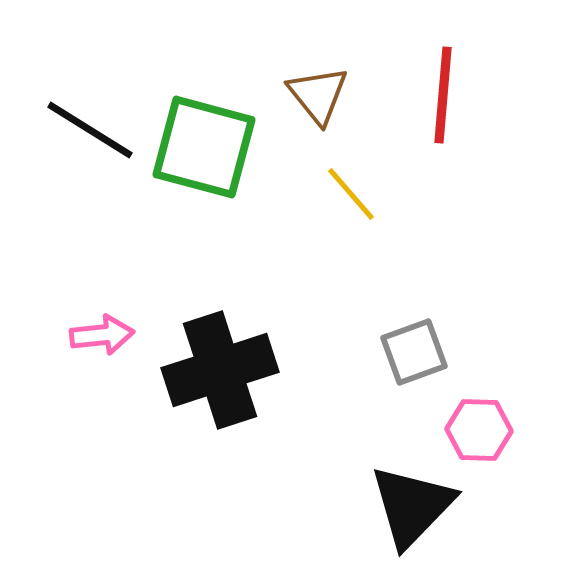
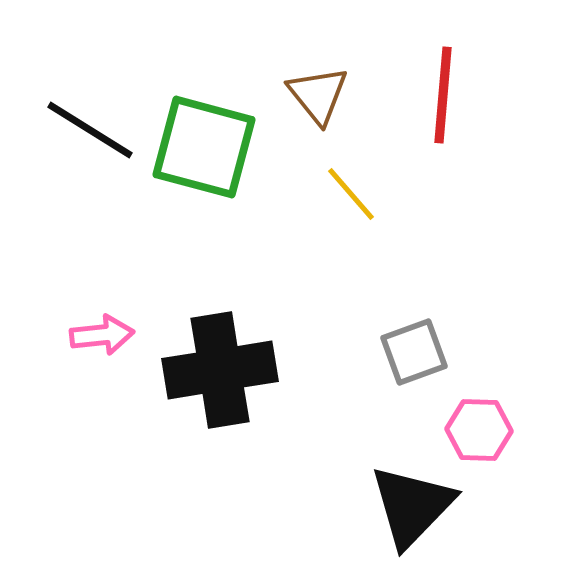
black cross: rotated 9 degrees clockwise
